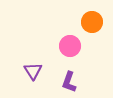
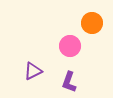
orange circle: moved 1 px down
purple triangle: rotated 36 degrees clockwise
